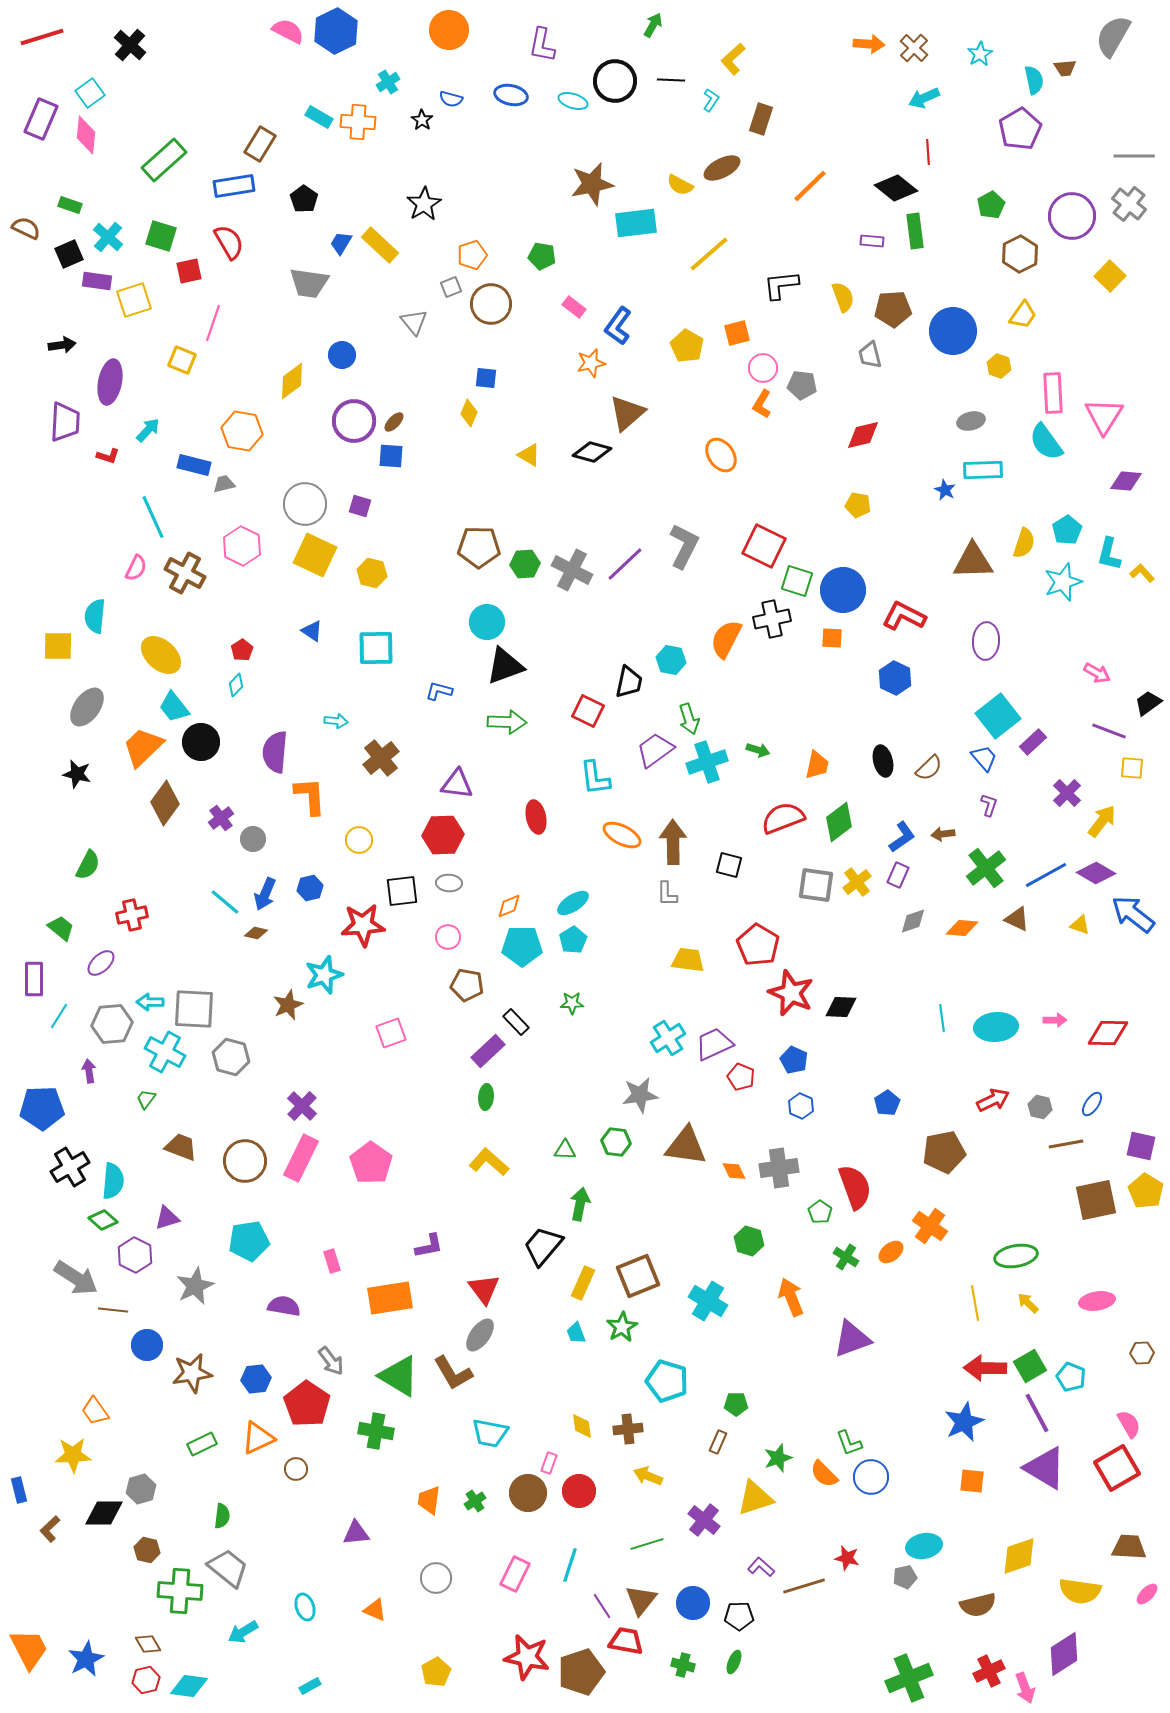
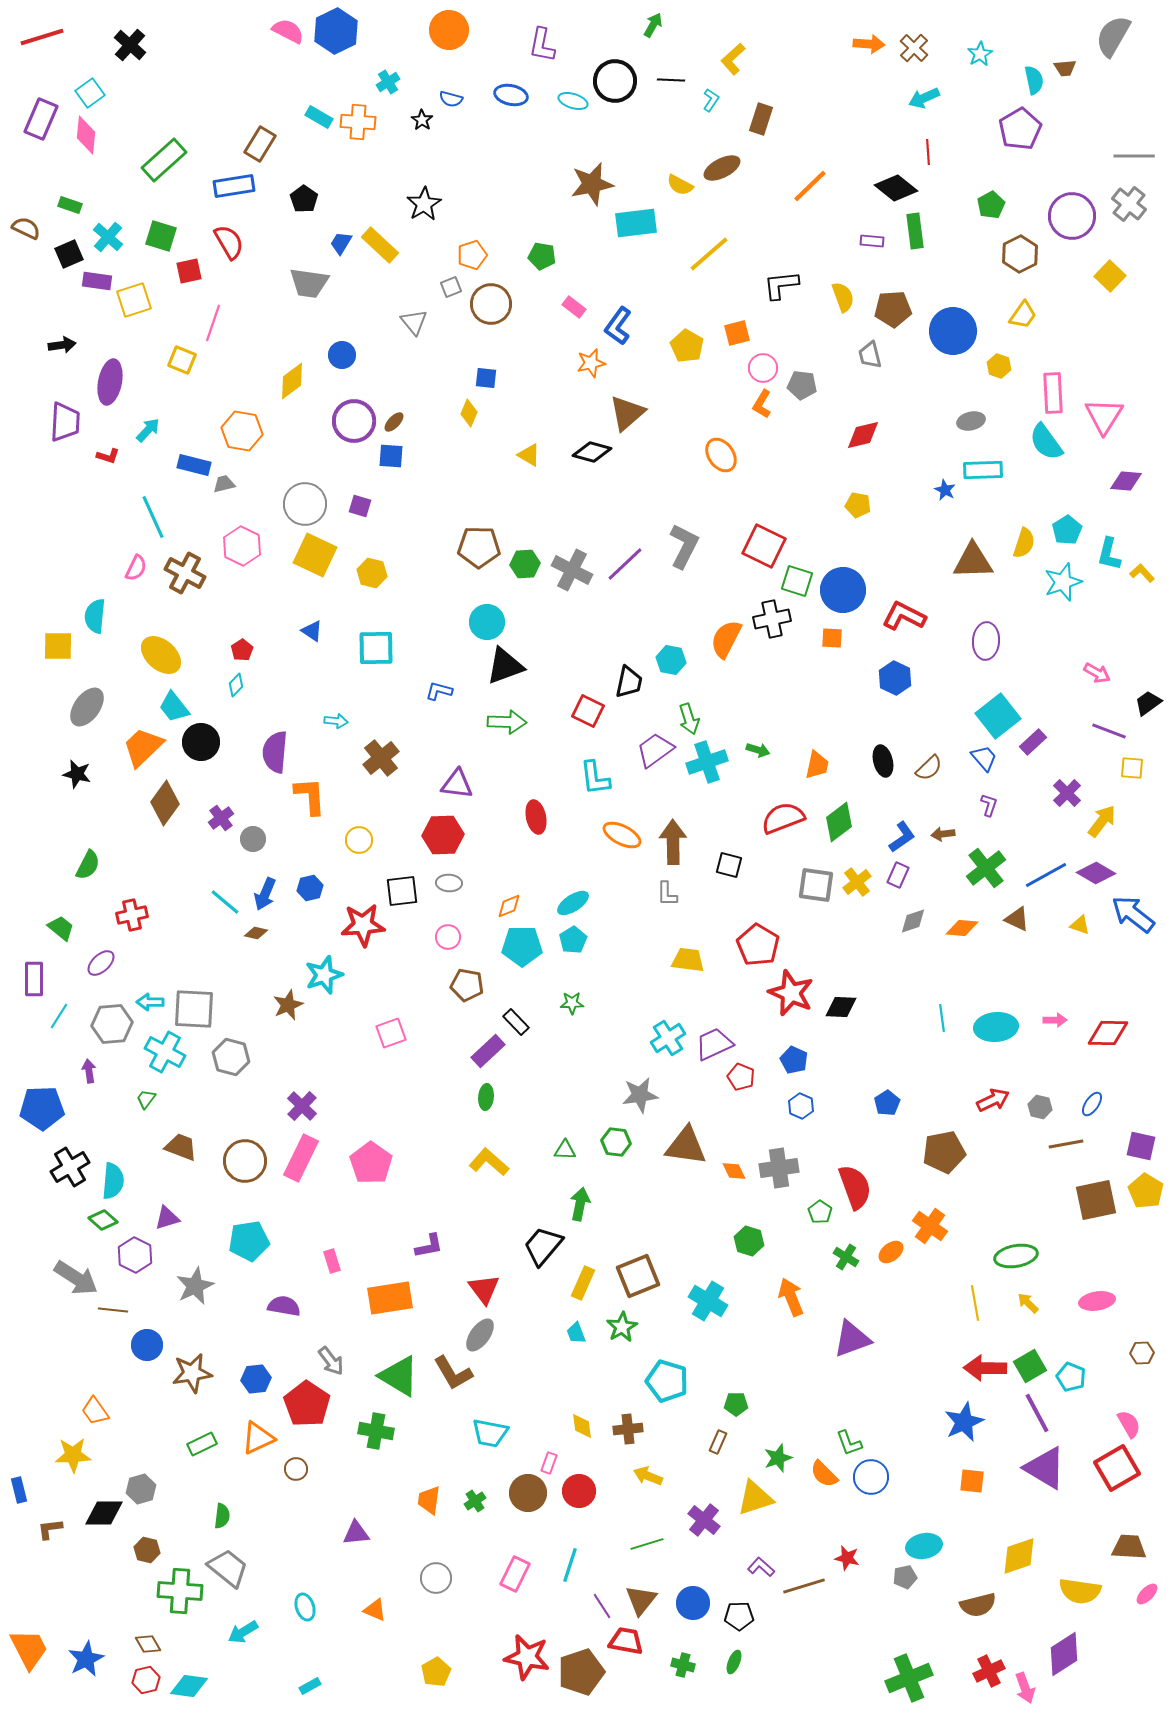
brown L-shape at (50, 1529): rotated 36 degrees clockwise
